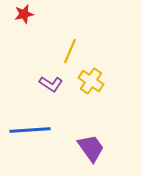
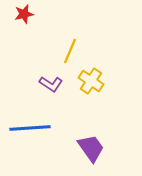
blue line: moved 2 px up
